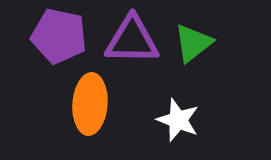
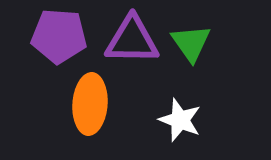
purple pentagon: rotated 8 degrees counterclockwise
green triangle: moved 2 px left; rotated 27 degrees counterclockwise
white star: moved 2 px right
